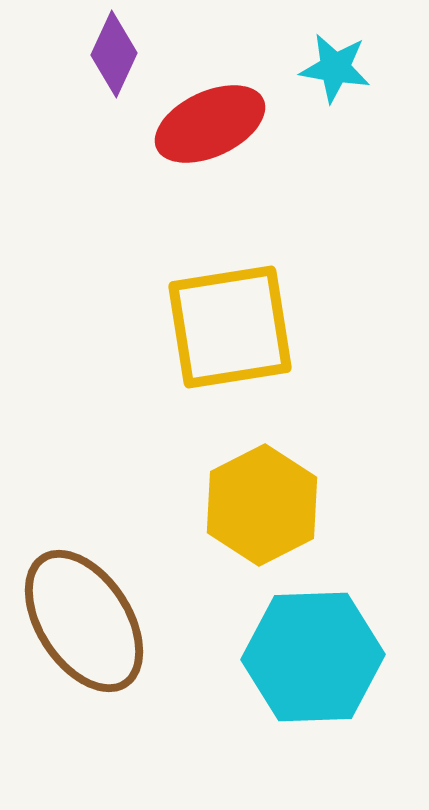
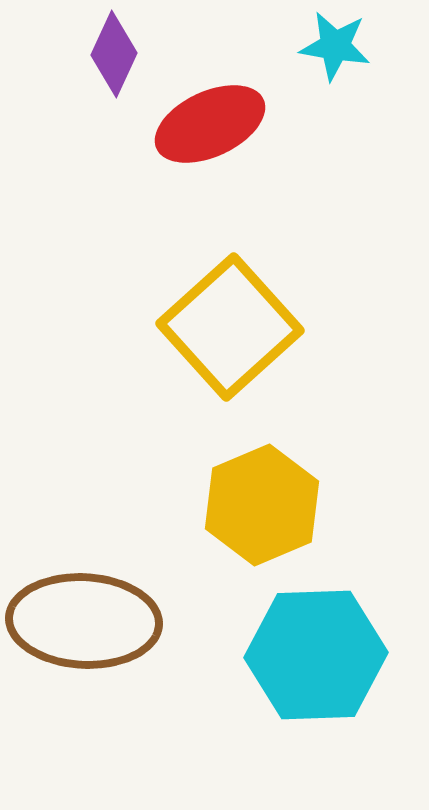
cyan star: moved 22 px up
yellow square: rotated 33 degrees counterclockwise
yellow hexagon: rotated 4 degrees clockwise
brown ellipse: rotated 54 degrees counterclockwise
cyan hexagon: moved 3 px right, 2 px up
